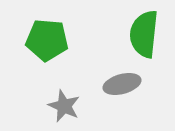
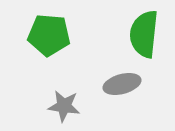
green pentagon: moved 2 px right, 5 px up
gray star: rotated 16 degrees counterclockwise
